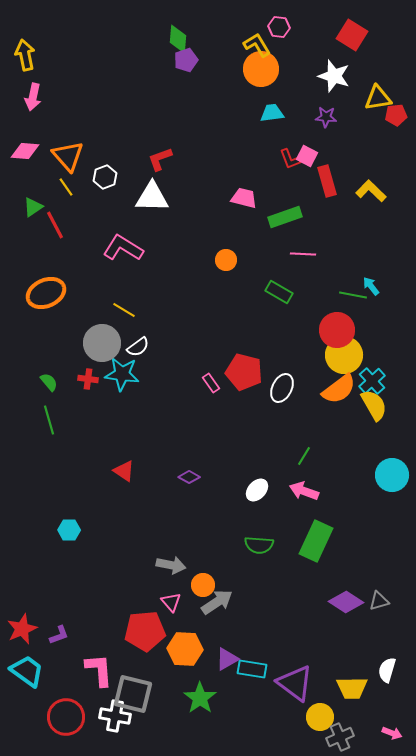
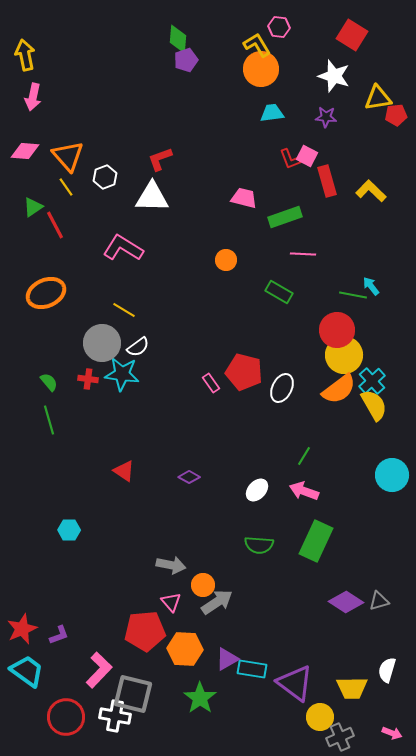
pink L-shape at (99, 670): rotated 48 degrees clockwise
